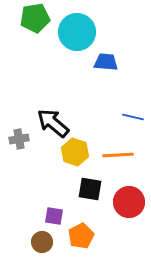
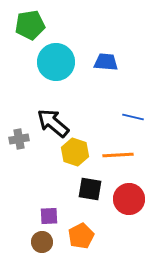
green pentagon: moved 5 px left, 7 px down
cyan circle: moved 21 px left, 30 px down
red circle: moved 3 px up
purple square: moved 5 px left; rotated 12 degrees counterclockwise
